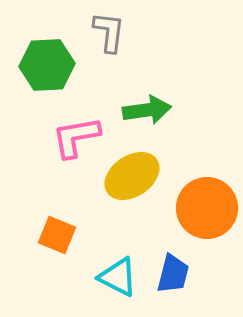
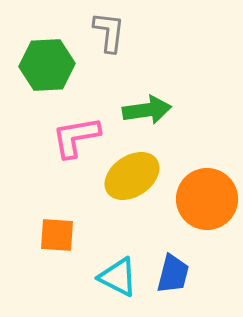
orange circle: moved 9 px up
orange square: rotated 18 degrees counterclockwise
